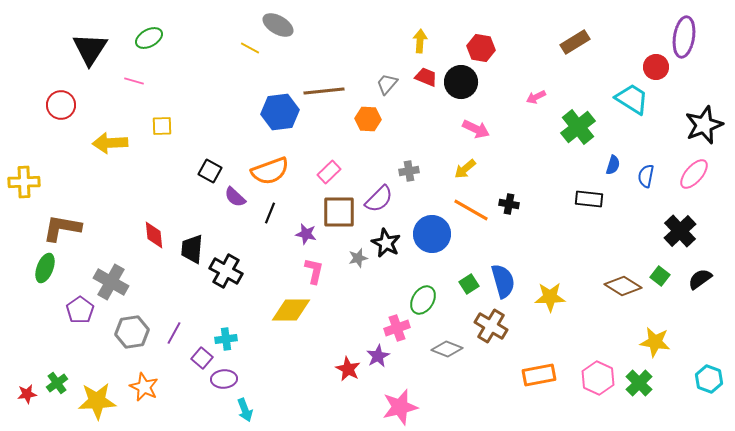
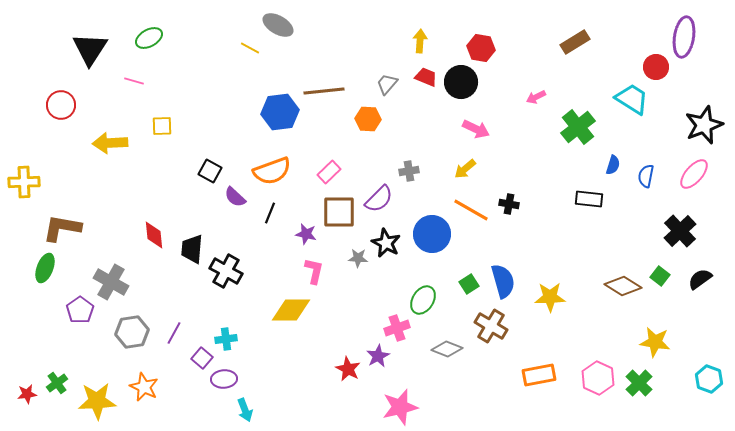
orange semicircle at (270, 171): moved 2 px right
gray star at (358, 258): rotated 18 degrees clockwise
